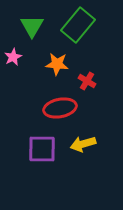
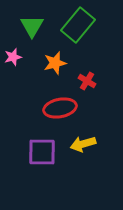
pink star: rotated 12 degrees clockwise
orange star: moved 2 px left, 1 px up; rotated 20 degrees counterclockwise
purple square: moved 3 px down
